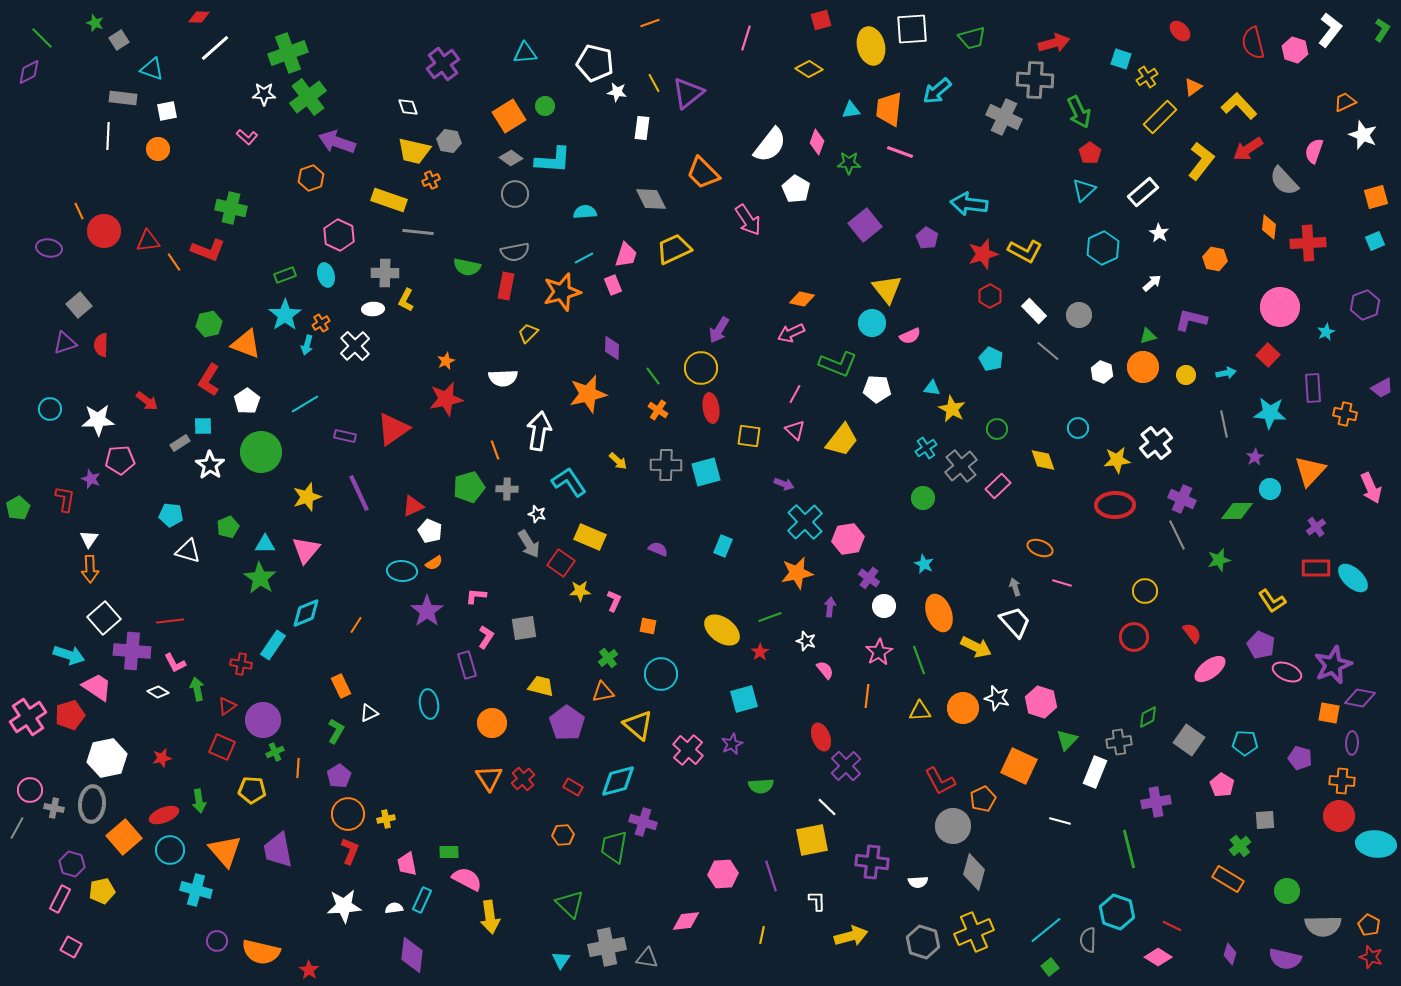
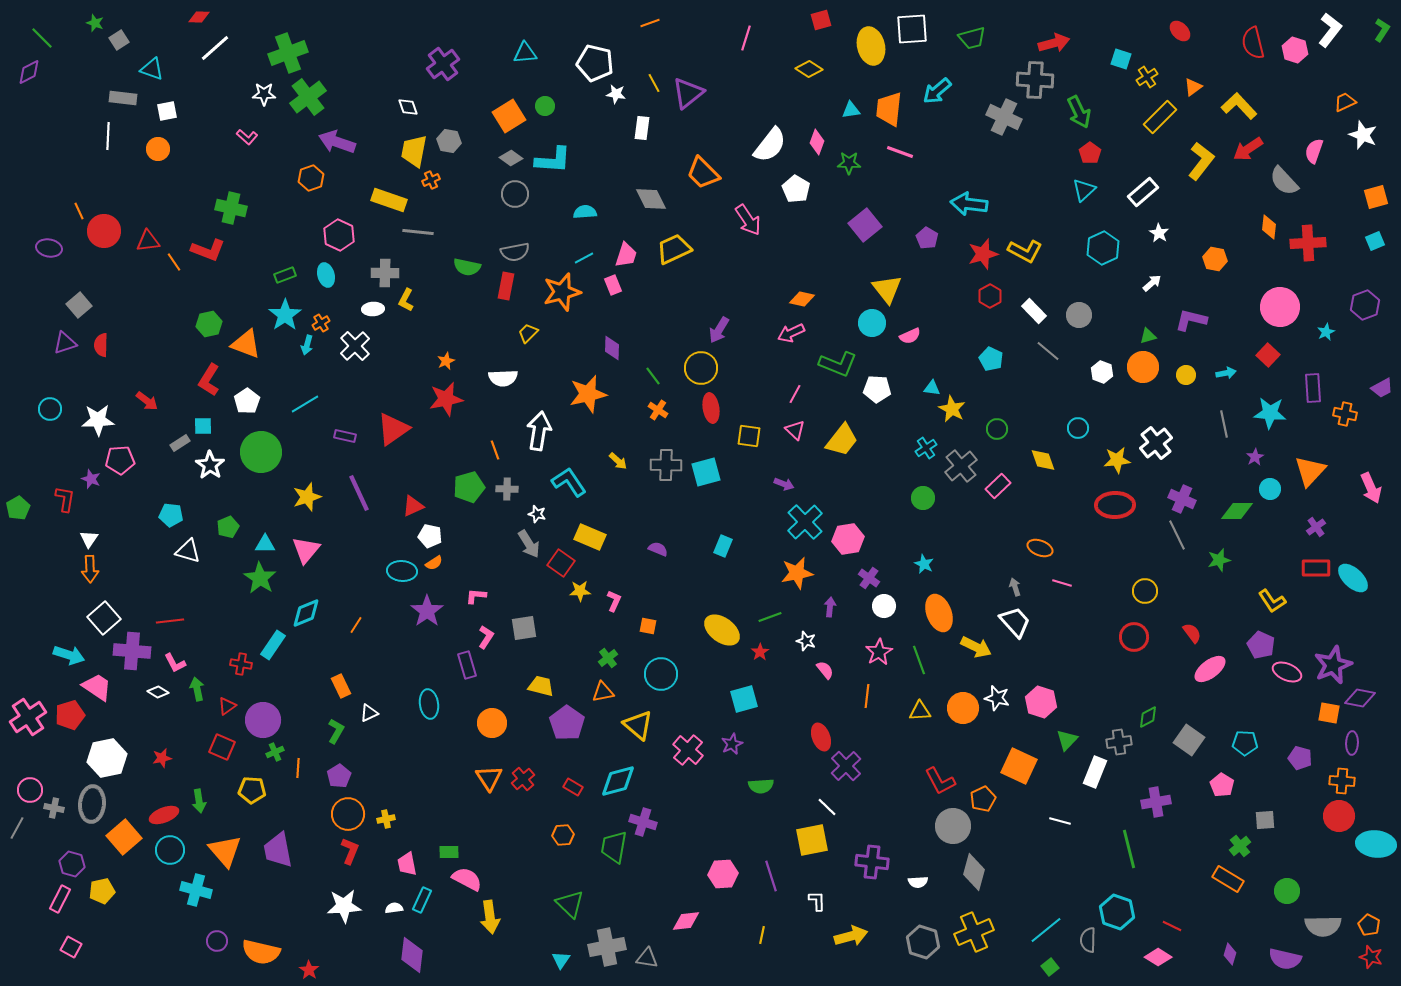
white star at (617, 92): moved 1 px left, 2 px down
yellow trapezoid at (414, 151): rotated 88 degrees clockwise
white pentagon at (430, 531): moved 5 px down; rotated 10 degrees counterclockwise
